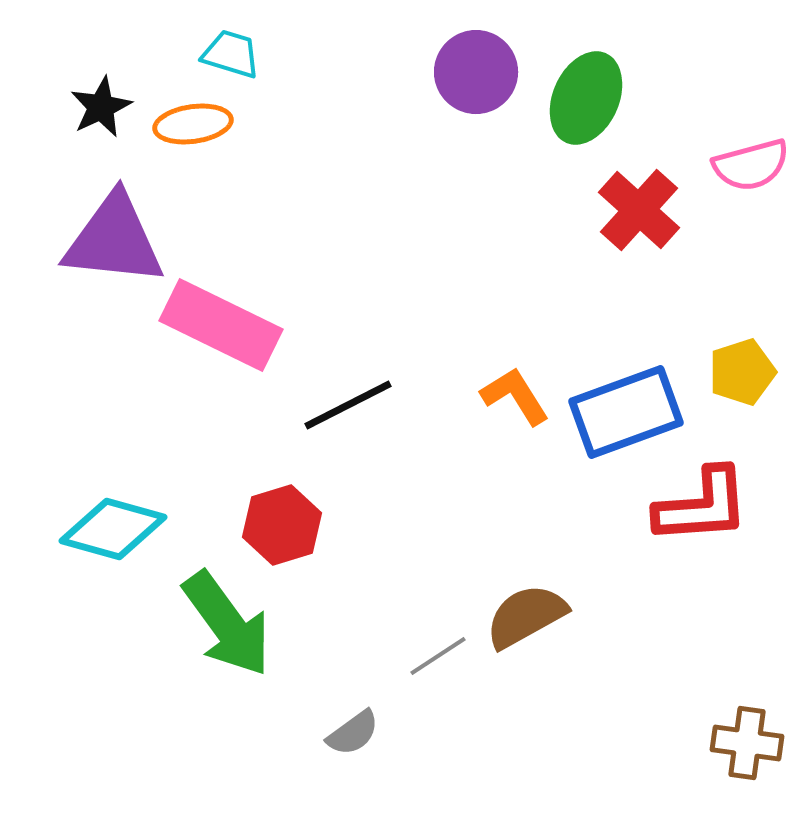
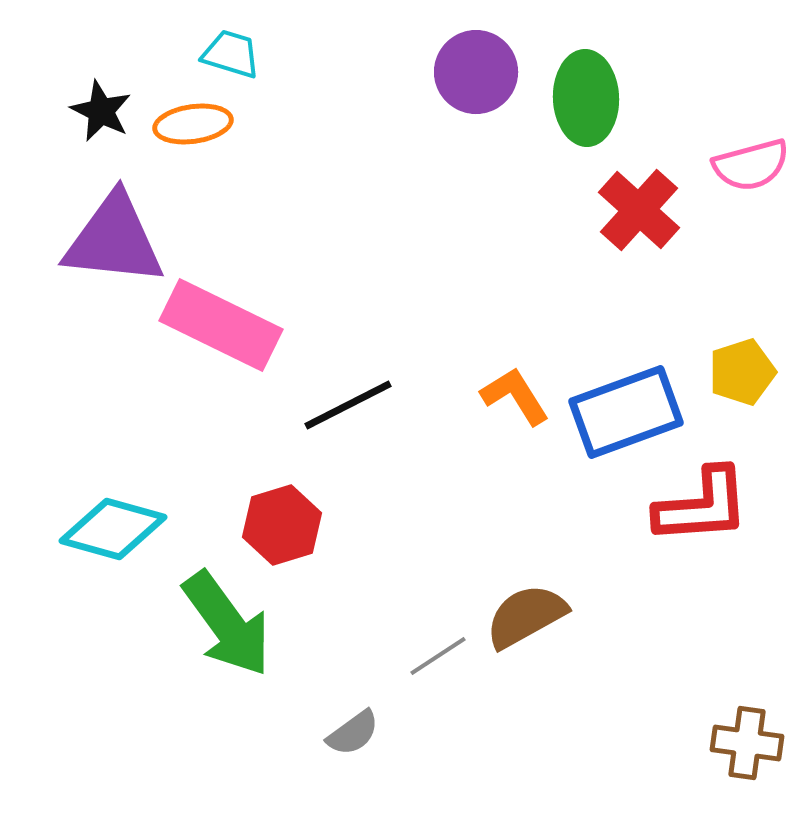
green ellipse: rotated 26 degrees counterclockwise
black star: moved 4 px down; rotated 20 degrees counterclockwise
